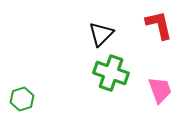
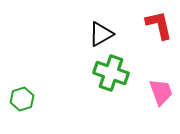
black triangle: rotated 16 degrees clockwise
pink trapezoid: moved 1 px right, 2 px down
